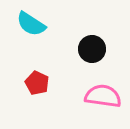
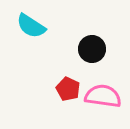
cyan semicircle: moved 2 px down
red pentagon: moved 31 px right, 6 px down
